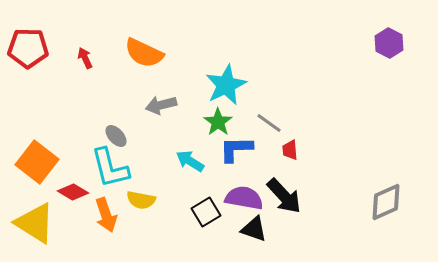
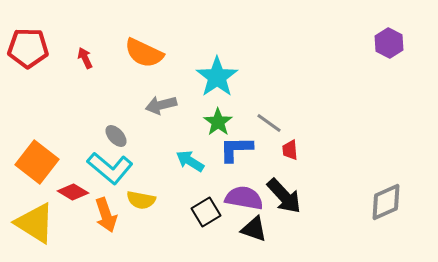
cyan star: moved 9 px left, 8 px up; rotated 9 degrees counterclockwise
cyan L-shape: rotated 36 degrees counterclockwise
